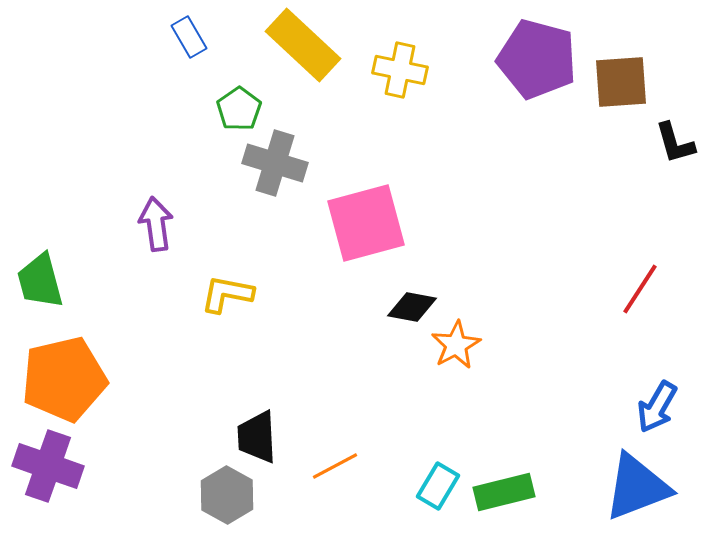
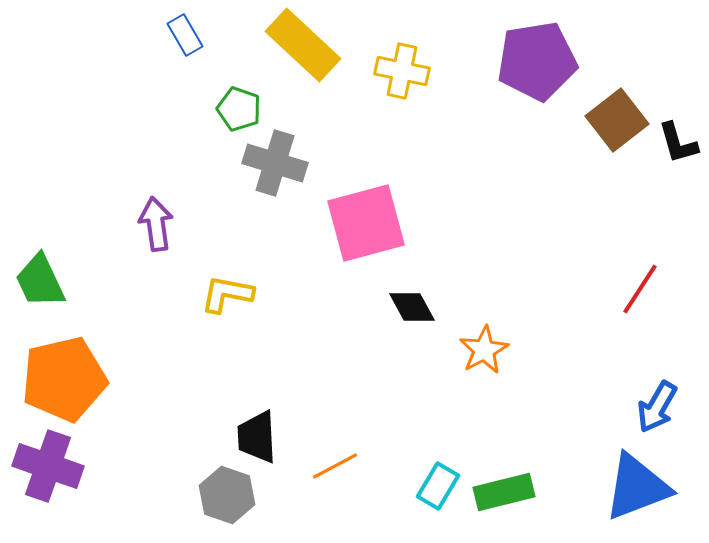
blue rectangle: moved 4 px left, 2 px up
purple pentagon: moved 2 px down; rotated 24 degrees counterclockwise
yellow cross: moved 2 px right, 1 px down
brown square: moved 4 px left, 38 px down; rotated 34 degrees counterclockwise
green pentagon: rotated 18 degrees counterclockwise
black L-shape: moved 3 px right
green trapezoid: rotated 10 degrees counterclockwise
black diamond: rotated 51 degrees clockwise
orange star: moved 28 px right, 5 px down
gray hexagon: rotated 10 degrees counterclockwise
